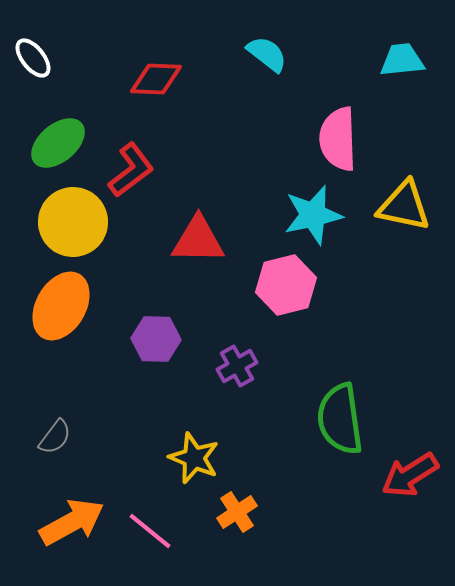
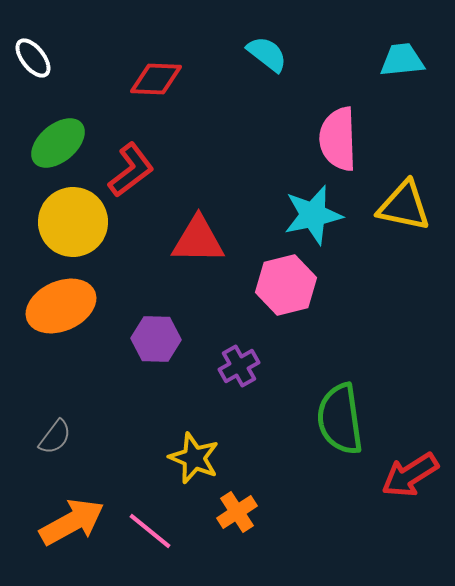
orange ellipse: rotated 36 degrees clockwise
purple cross: moved 2 px right
